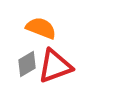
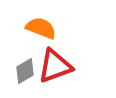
gray diamond: moved 2 px left, 7 px down
